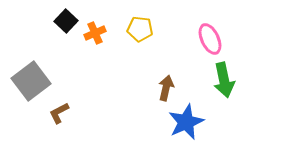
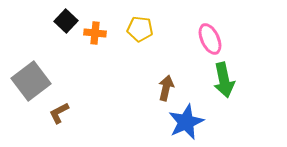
orange cross: rotated 30 degrees clockwise
